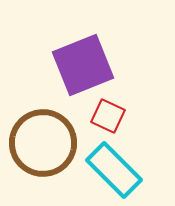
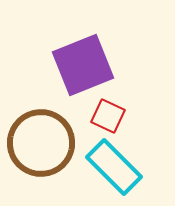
brown circle: moved 2 px left
cyan rectangle: moved 3 px up
